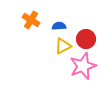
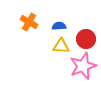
orange cross: moved 2 px left, 2 px down
yellow triangle: moved 2 px left; rotated 30 degrees clockwise
